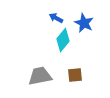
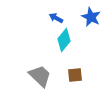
blue star: moved 7 px right, 6 px up
cyan diamond: moved 1 px right
gray trapezoid: rotated 55 degrees clockwise
